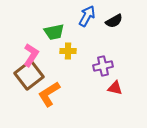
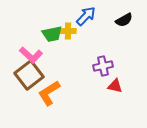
blue arrow: moved 1 px left; rotated 15 degrees clockwise
black semicircle: moved 10 px right, 1 px up
green trapezoid: moved 2 px left, 2 px down
yellow cross: moved 20 px up
pink L-shape: rotated 100 degrees clockwise
red triangle: moved 2 px up
orange L-shape: moved 1 px up
